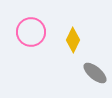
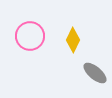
pink circle: moved 1 px left, 4 px down
